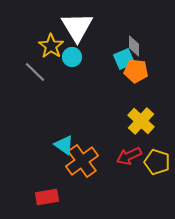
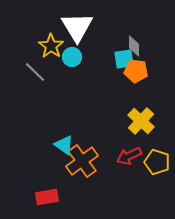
cyan square: rotated 15 degrees clockwise
